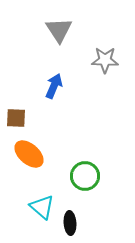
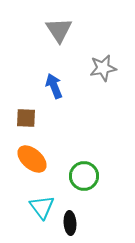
gray star: moved 2 px left, 8 px down; rotated 12 degrees counterclockwise
blue arrow: rotated 45 degrees counterclockwise
brown square: moved 10 px right
orange ellipse: moved 3 px right, 5 px down
green circle: moved 1 px left
cyan triangle: rotated 12 degrees clockwise
